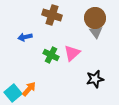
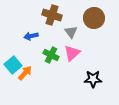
brown circle: moved 1 px left
gray triangle: moved 25 px left
blue arrow: moved 6 px right, 1 px up
black star: moved 2 px left; rotated 12 degrees clockwise
orange arrow: moved 4 px left, 16 px up
cyan square: moved 28 px up
